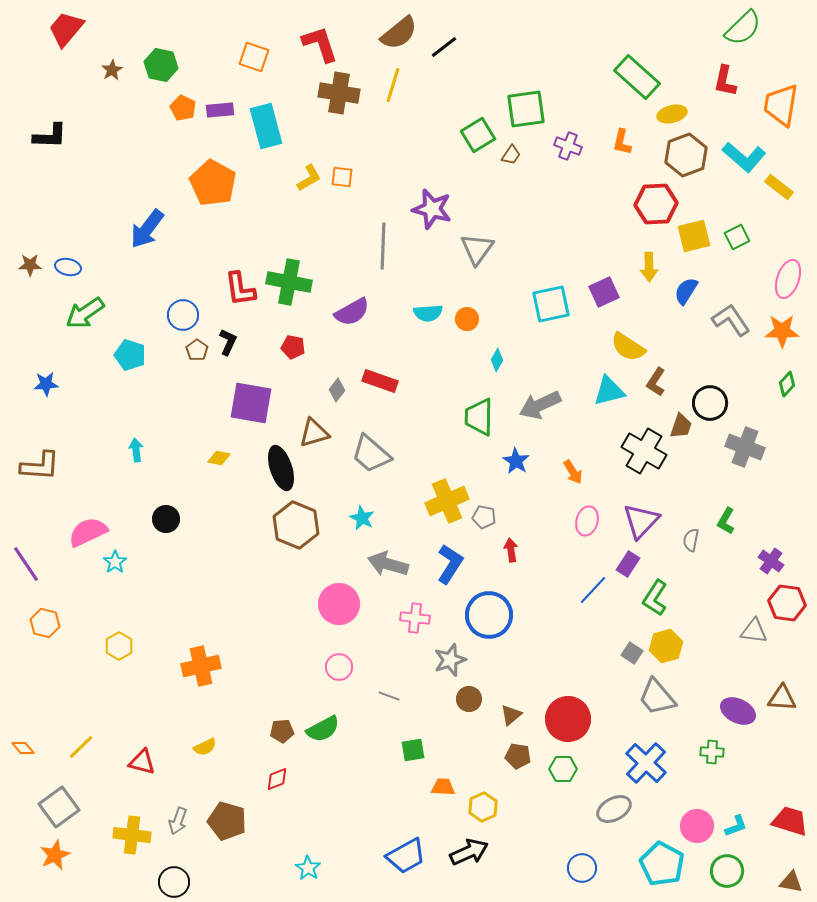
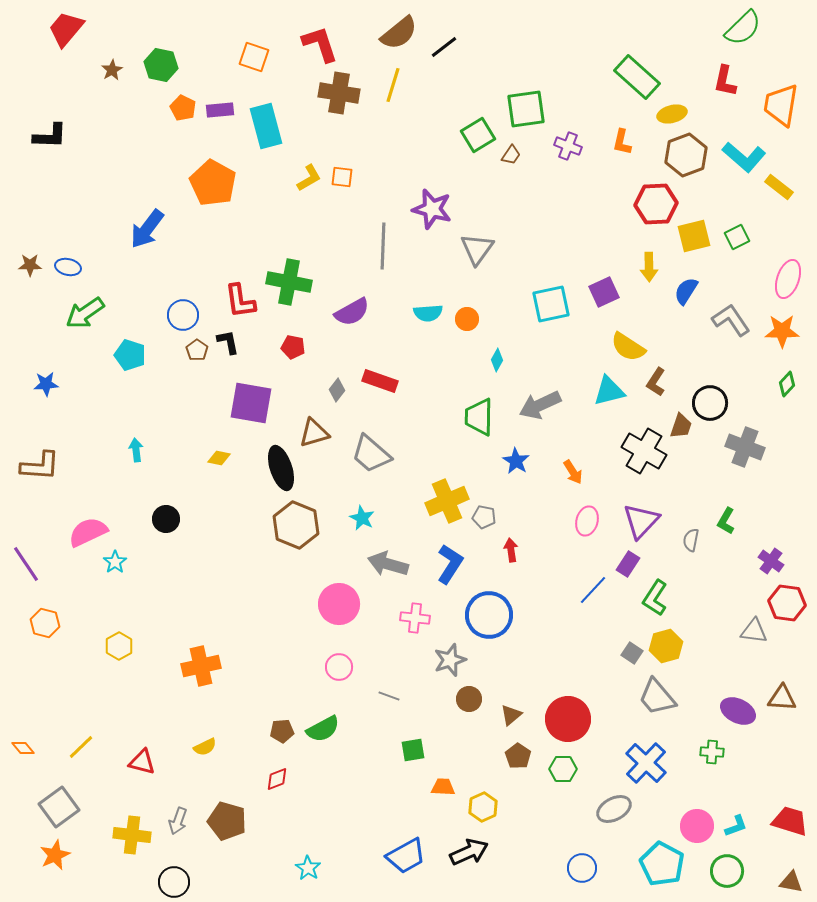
red L-shape at (240, 289): moved 12 px down
black L-shape at (228, 342): rotated 36 degrees counterclockwise
brown pentagon at (518, 756): rotated 25 degrees clockwise
